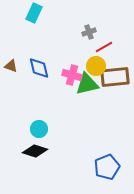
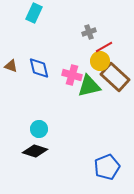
yellow circle: moved 4 px right, 5 px up
brown rectangle: rotated 48 degrees clockwise
green triangle: moved 2 px right, 2 px down
